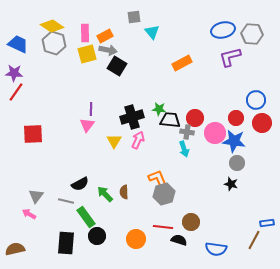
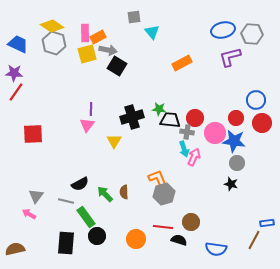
orange rectangle at (105, 36): moved 7 px left, 1 px down
pink arrow at (138, 140): moved 56 px right, 17 px down
